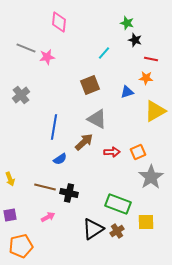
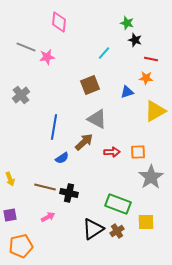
gray line: moved 1 px up
orange square: rotated 21 degrees clockwise
blue semicircle: moved 2 px right, 1 px up
